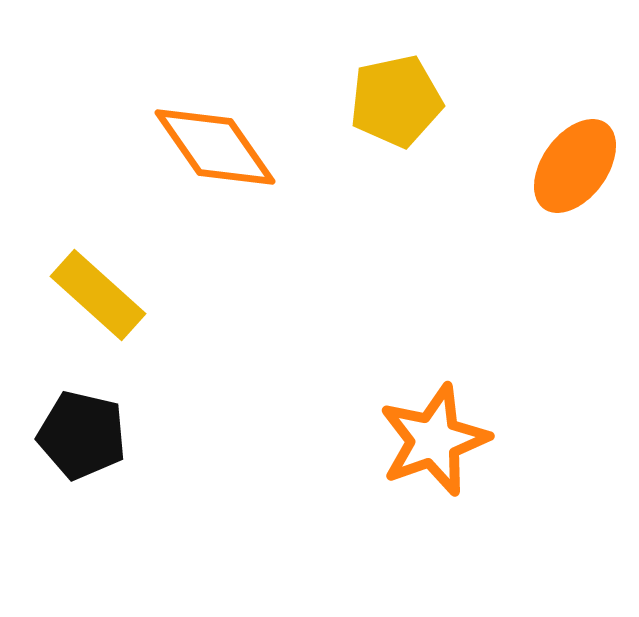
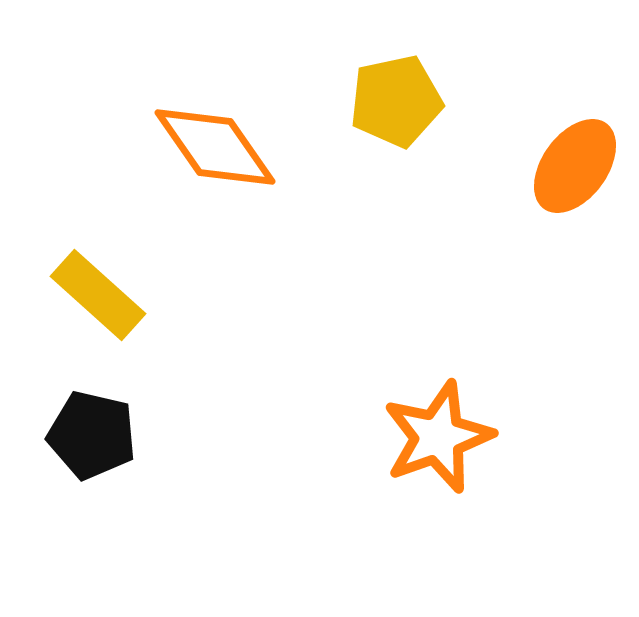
black pentagon: moved 10 px right
orange star: moved 4 px right, 3 px up
